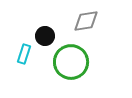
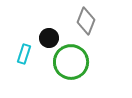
gray diamond: rotated 60 degrees counterclockwise
black circle: moved 4 px right, 2 px down
